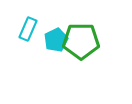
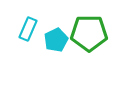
green pentagon: moved 8 px right, 8 px up
